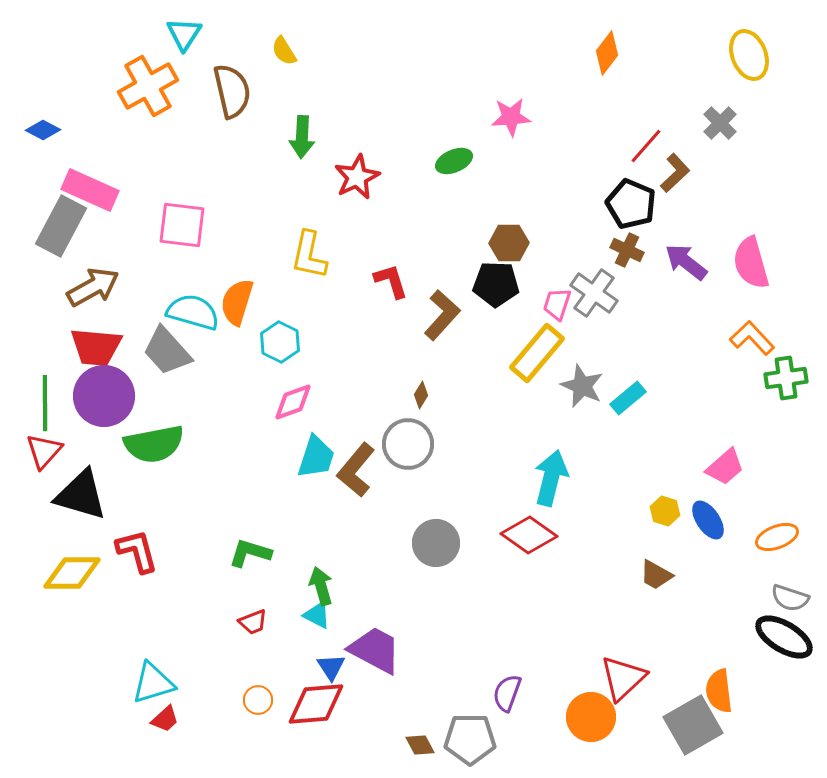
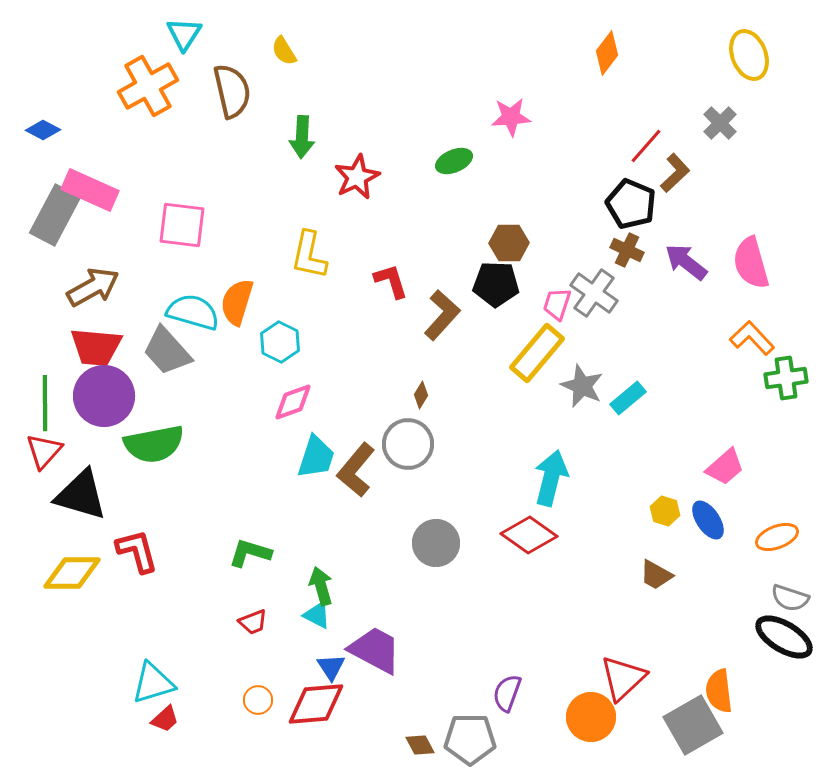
gray rectangle at (61, 226): moved 6 px left, 11 px up
